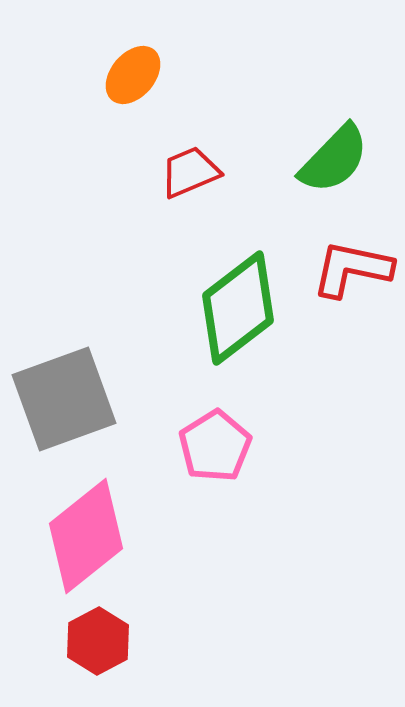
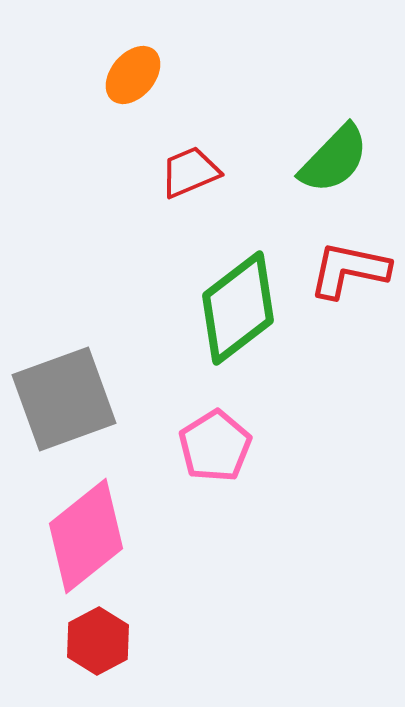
red L-shape: moved 3 px left, 1 px down
